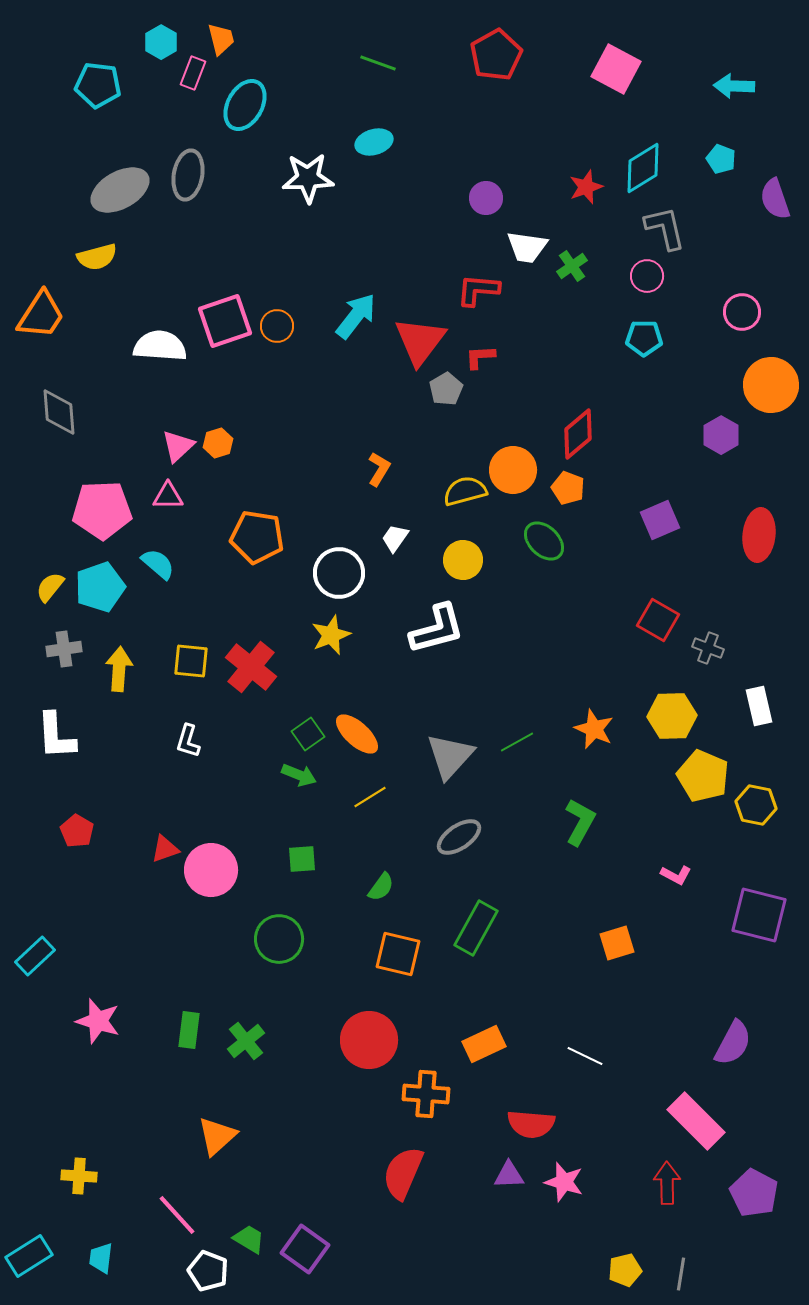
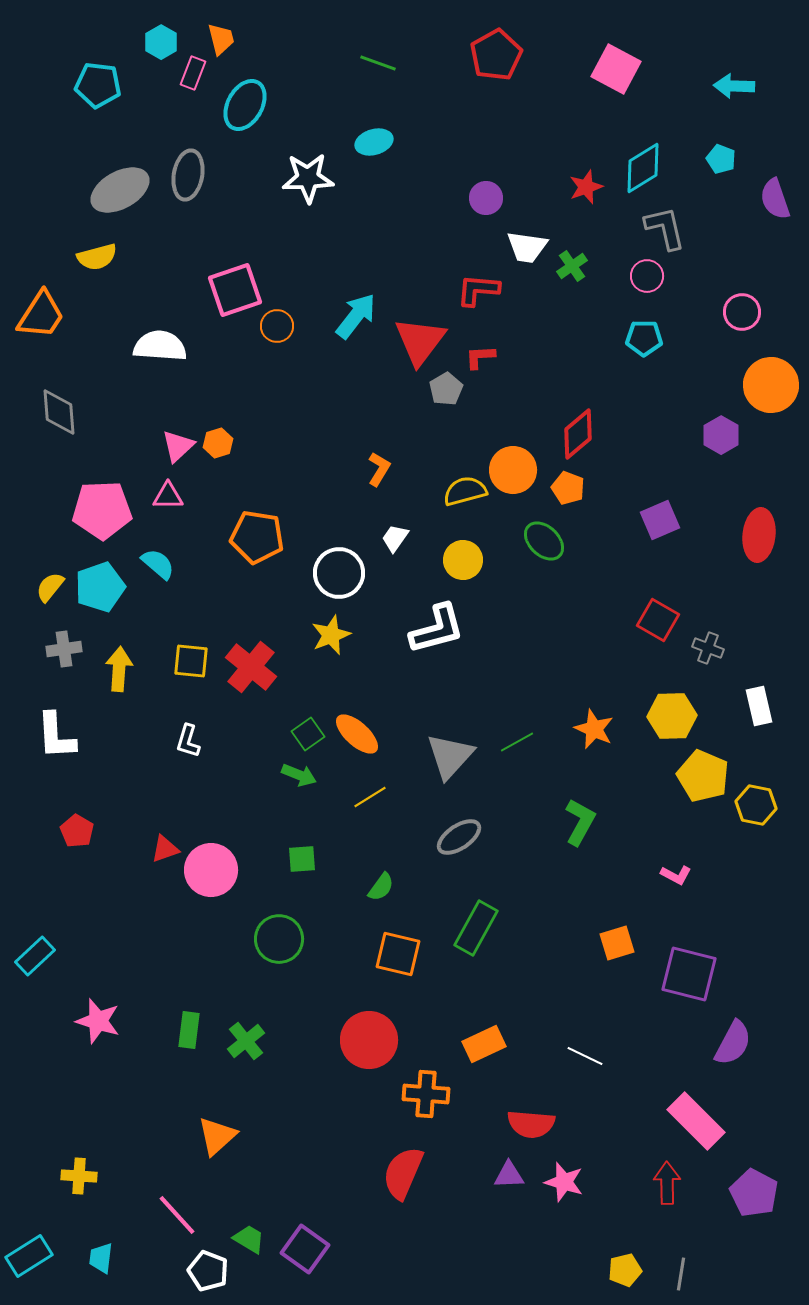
pink square at (225, 321): moved 10 px right, 31 px up
purple square at (759, 915): moved 70 px left, 59 px down
